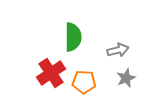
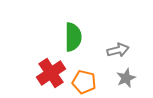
orange pentagon: rotated 10 degrees clockwise
